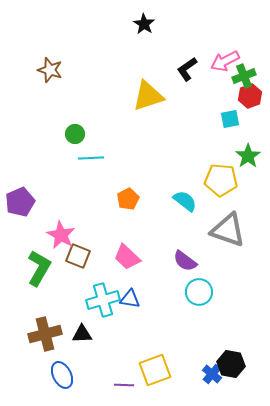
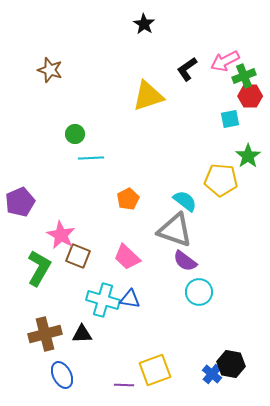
red hexagon: rotated 20 degrees clockwise
gray triangle: moved 53 px left
cyan cross: rotated 32 degrees clockwise
